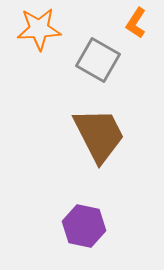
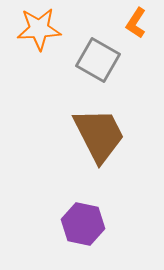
purple hexagon: moved 1 px left, 2 px up
